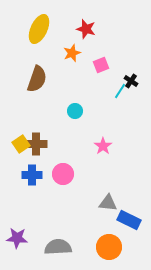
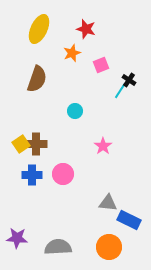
black cross: moved 2 px left, 1 px up
